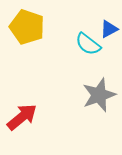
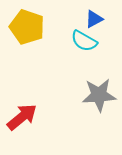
blue triangle: moved 15 px left, 10 px up
cyan semicircle: moved 4 px left, 3 px up; rotated 8 degrees counterclockwise
gray star: rotated 16 degrees clockwise
